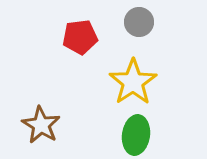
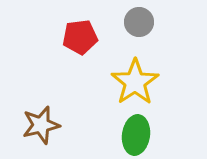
yellow star: moved 2 px right
brown star: rotated 27 degrees clockwise
